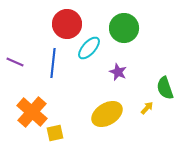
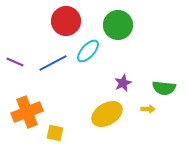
red circle: moved 1 px left, 3 px up
green circle: moved 6 px left, 3 px up
cyan ellipse: moved 1 px left, 3 px down
blue line: rotated 56 degrees clockwise
purple star: moved 5 px right, 11 px down; rotated 24 degrees clockwise
green semicircle: moved 1 px left; rotated 65 degrees counterclockwise
yellow arrow: moved 1 px right, 1 px down; rotated 48 degrees clockwise
orange cross: moved 5 px left; rotated 28 degrees clockwise
yellow square: rotated 24 degrees clockwise
